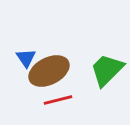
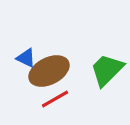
blue triangle: rotated 30 degrees counterclockwise
red line: moved 3 px left, 1 px up; rotated 16 degrees counterclockwise
